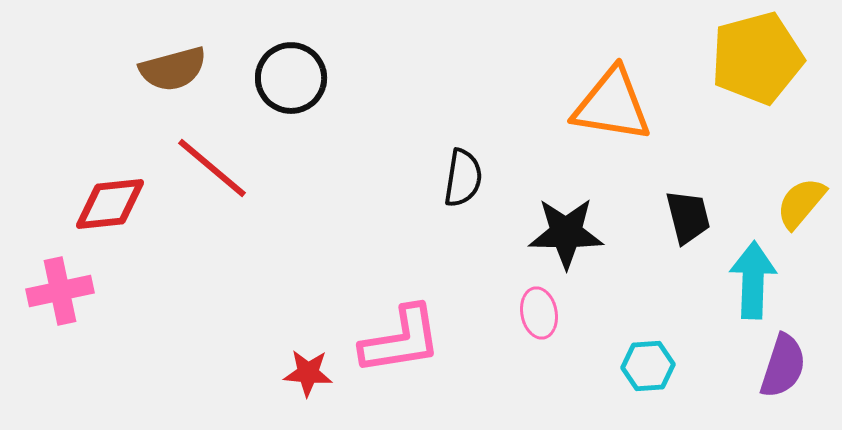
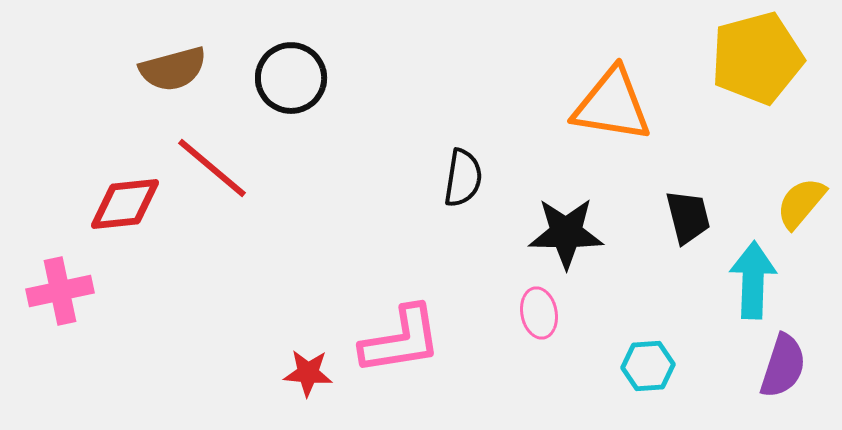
red diamond: moved 15 px right
